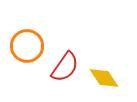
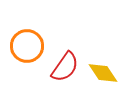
yellow diamond: moved 1 px left, 5 px up
